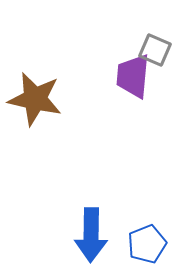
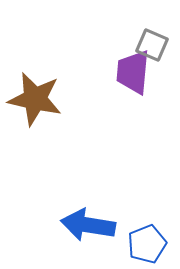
gray square: moved 3 px left, 5 px up
purple trapezoid: moved 4 px up
blue arrow: moved 3 px left, 10 px up; rotated 98 degrees clockwise
